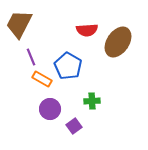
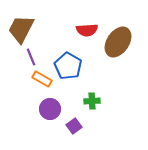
brown trapezoid: moved 2 px right, 5 px down
